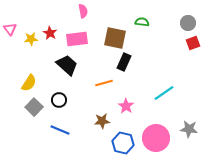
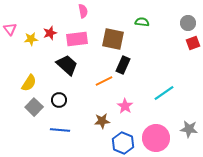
red star: rotated 24 degrees clockwise
brown square: moved 2 px left, 1 px down
black rectangle: moved 1 px left, 3 px down
orange line: moved 2 px up; rotated 12 degrees counterclockwise
pink star: moved 1 px left
blue line: rotated 18 degrees counterclockwise
blue hexagon: rotated 10 degrees clockwise
